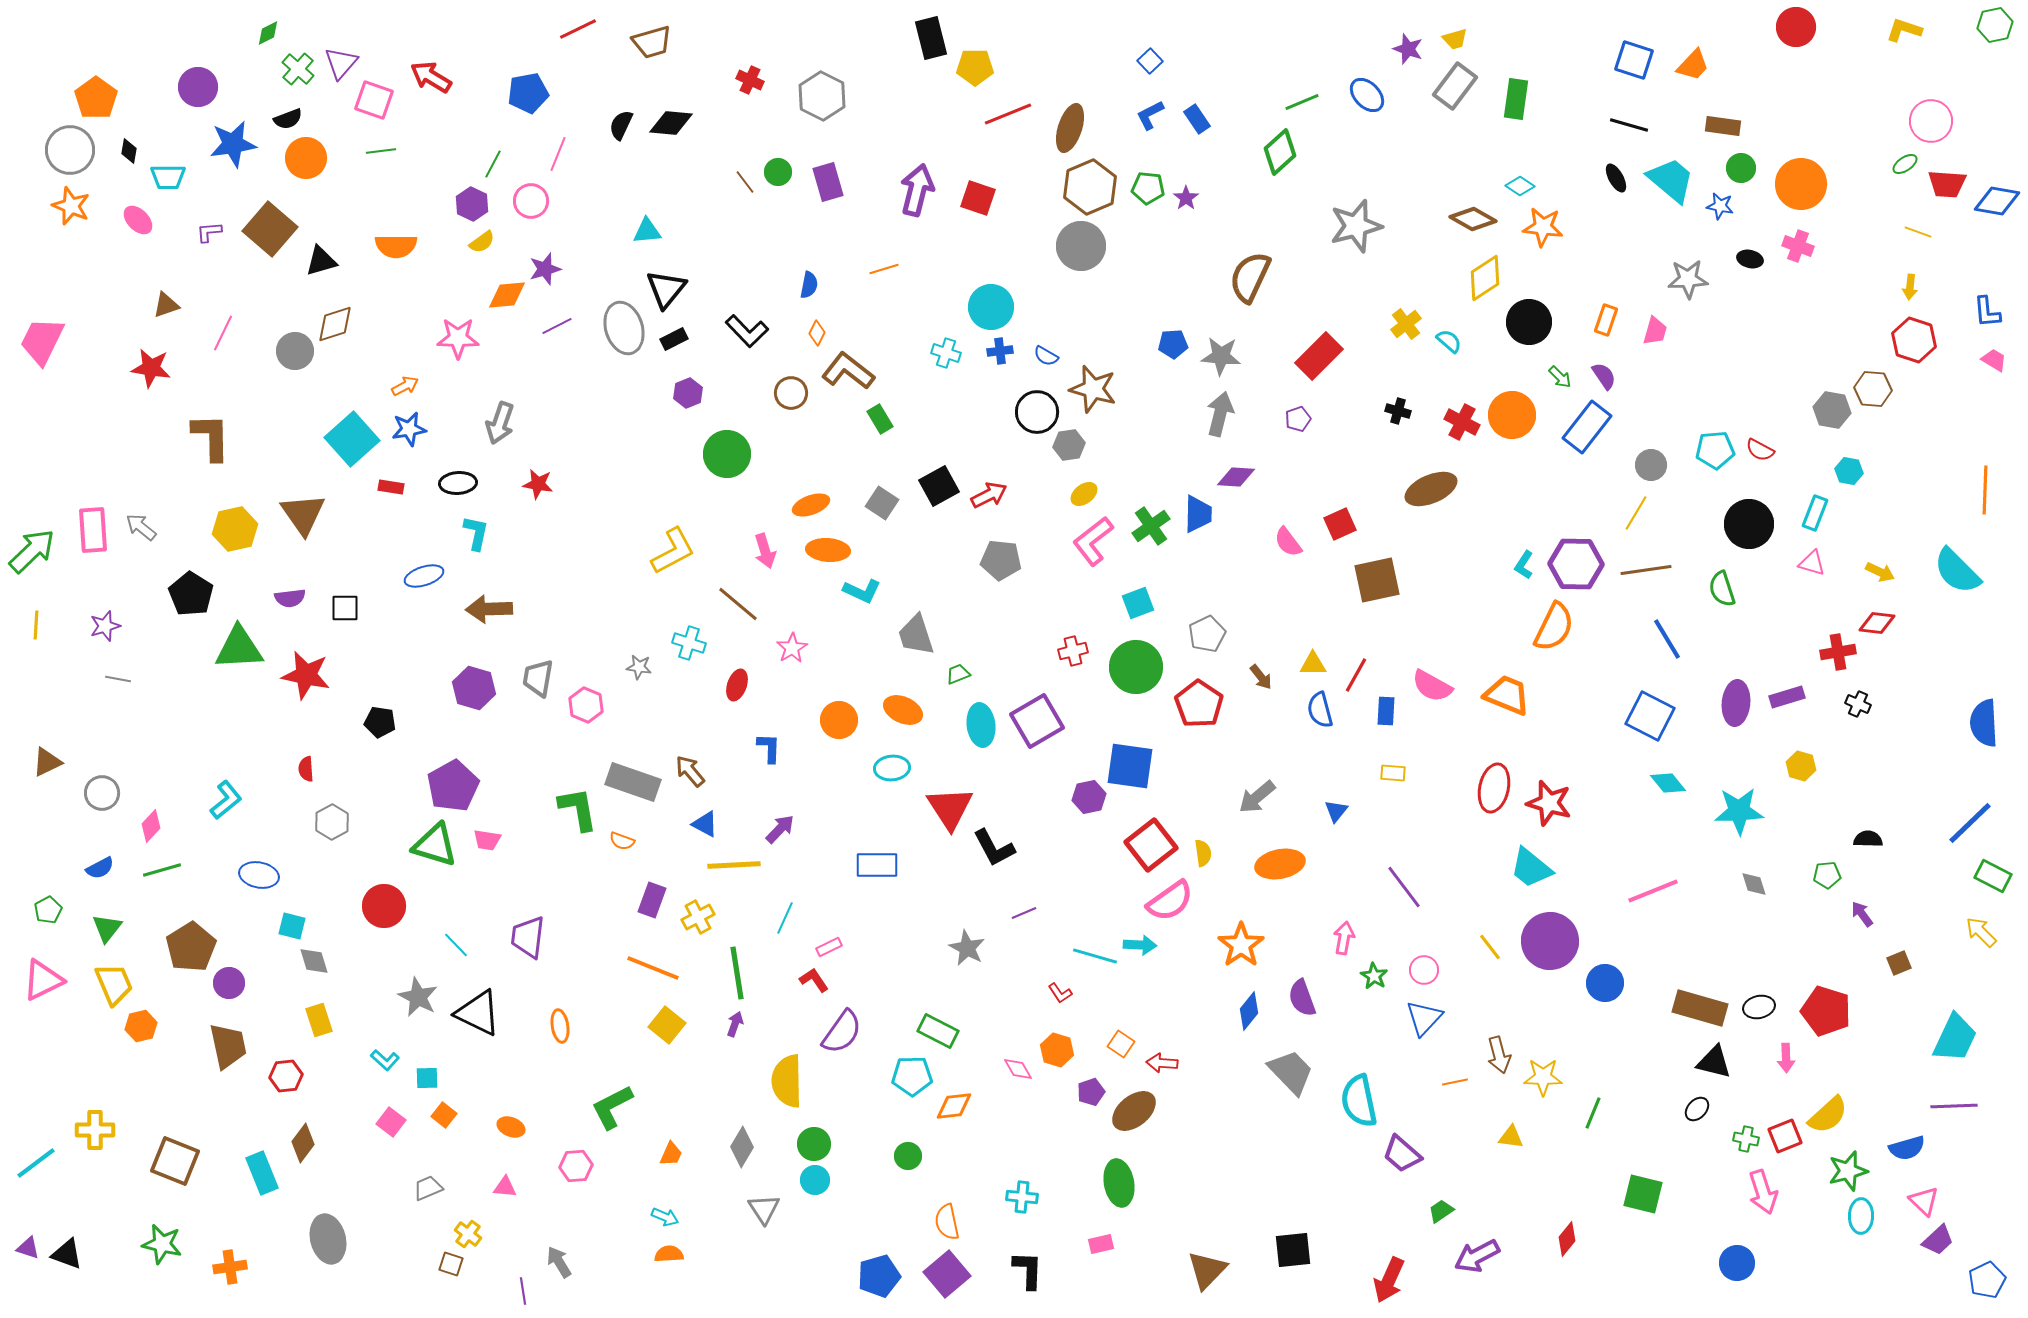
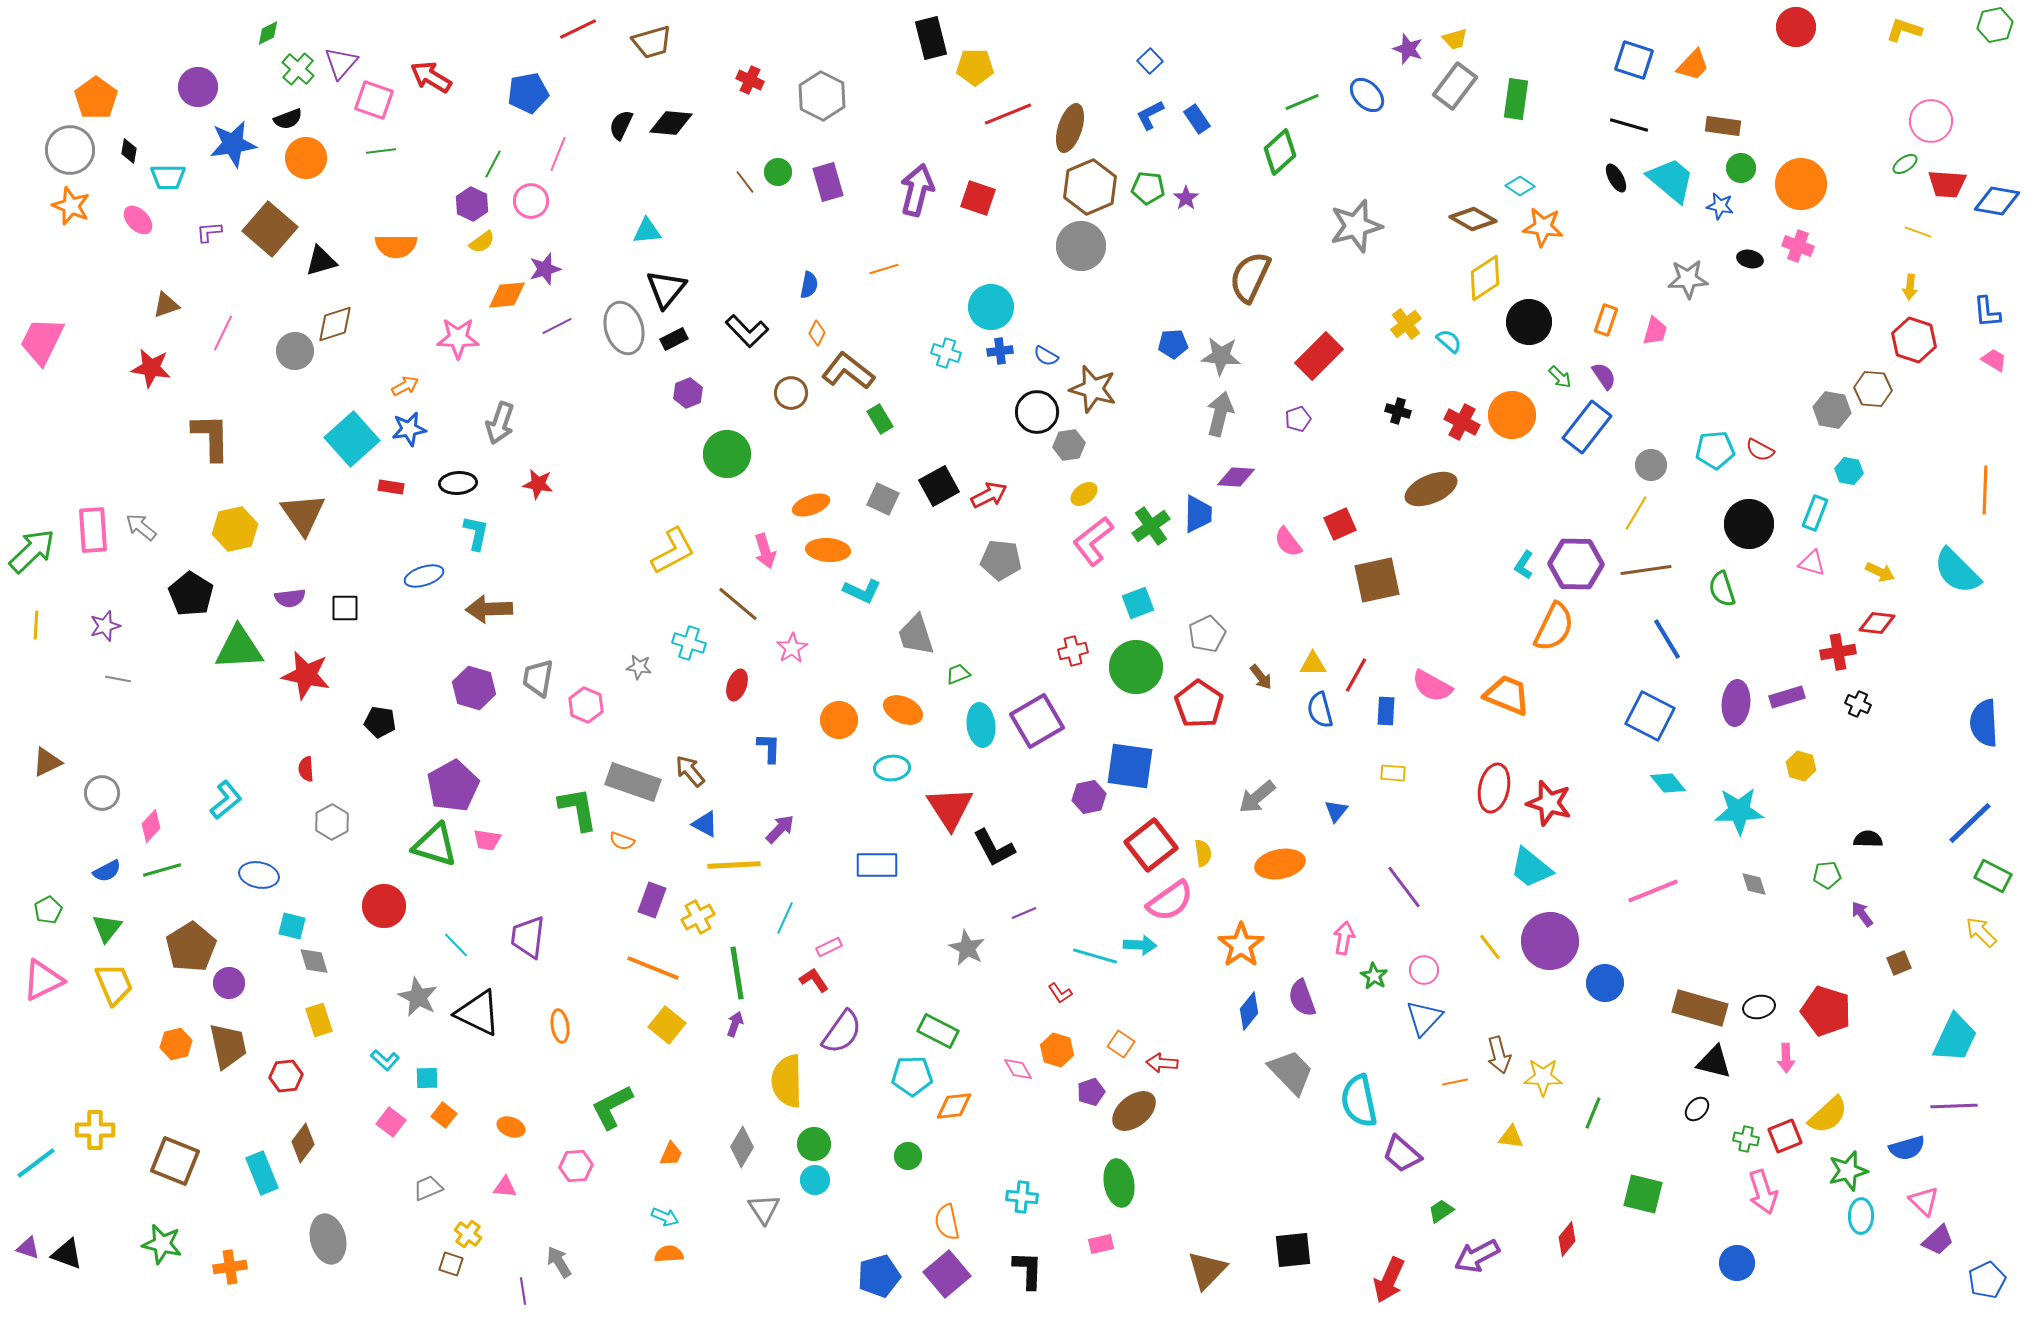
gray square at (882, 503): moved 1 px right, 4 px up; rotated 8 degrees counterclockwise
blue semicircle at (100, 868): moved 7 px right, 3 px down
orange hexagon at (141, 1026): moved 35 px right, 18 px down
